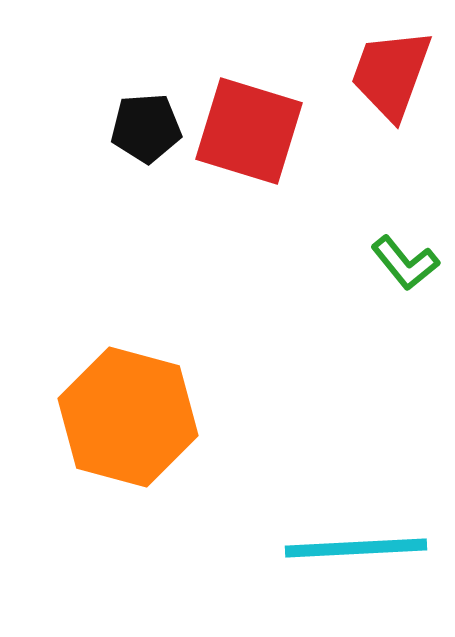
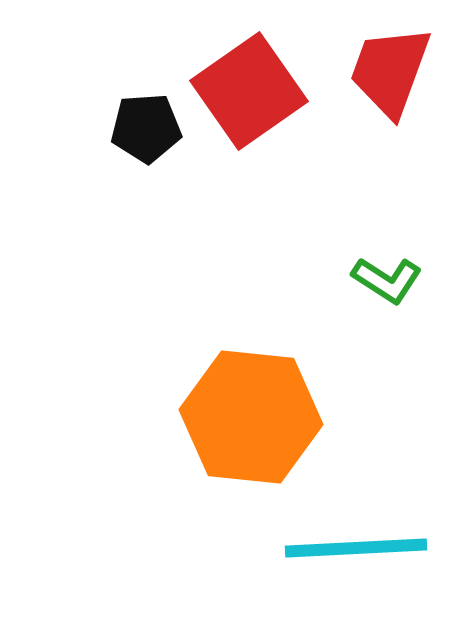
red trapezoid: moved 1 px left, 3 px up
red square: moved 40 px up; rotated 38 degrees clockwise
green L-shape: moved 18 px left, 17 px down; rotated 18 degrees counterclockwise
orange hexagon: moved 123 px right; rotated 9 degrees counterclockwise
